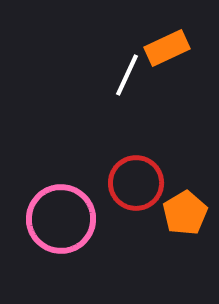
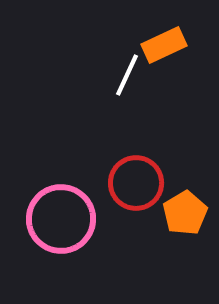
orange rectangle: moved 3 px left, 3 px up
